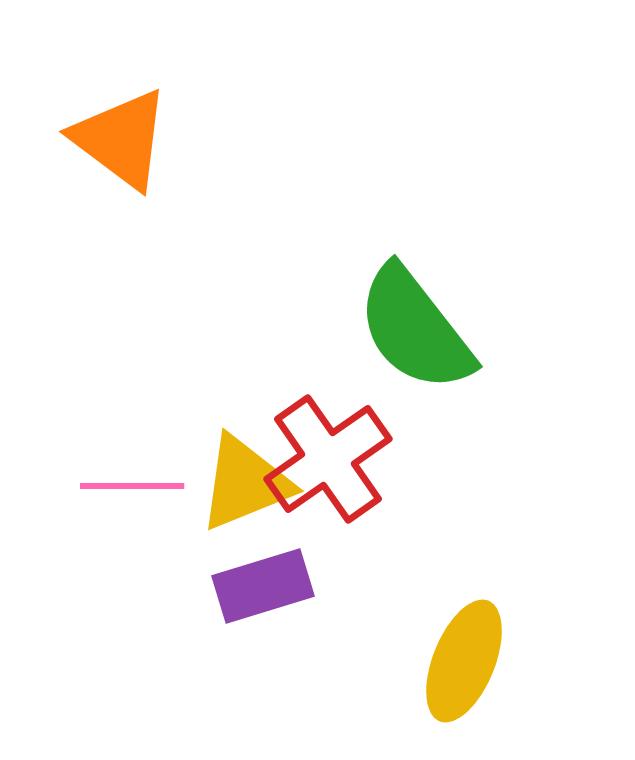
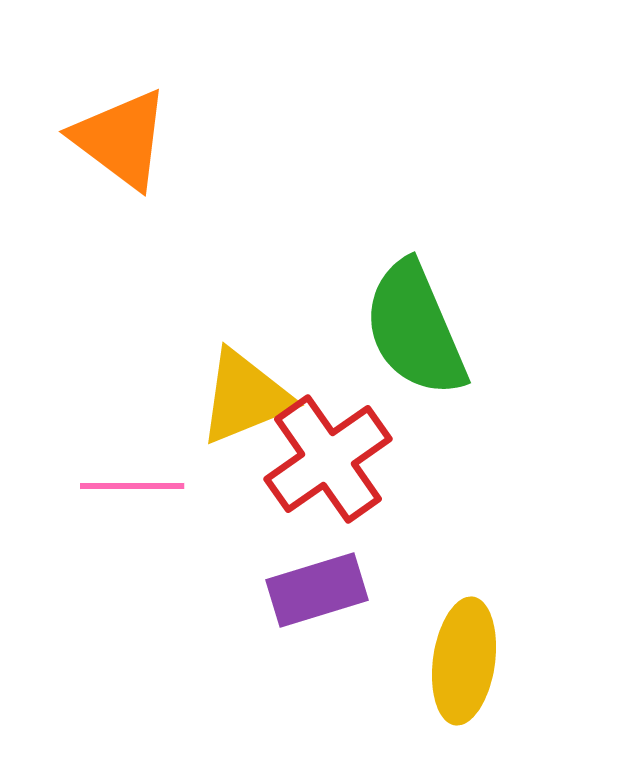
green semicircle: rotated 15 degrees clockwise
yellow triangle: moved 86 px up
purple rectangle: moved 54 px right, 4 px down
yellow ellipse: rotated 14 degrees counterclockwise
